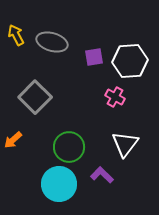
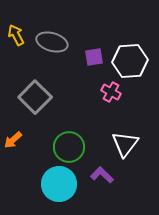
pink cross: moved 4 px left, 5 px up
